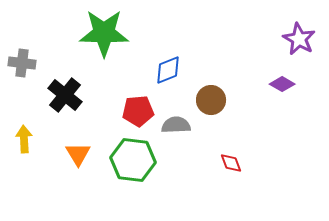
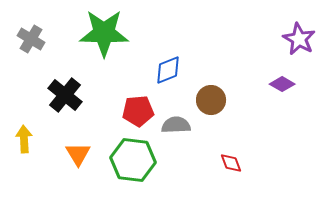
gray cross: moved 9 px right, 24 px up; rotated 24 degrees clockwise
